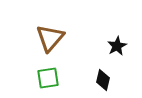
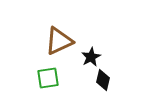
brown triangle: moved 9 px right, 3 px down; rotated 24 degrees clockwise
black star: moved 26 px left, 11 px down
